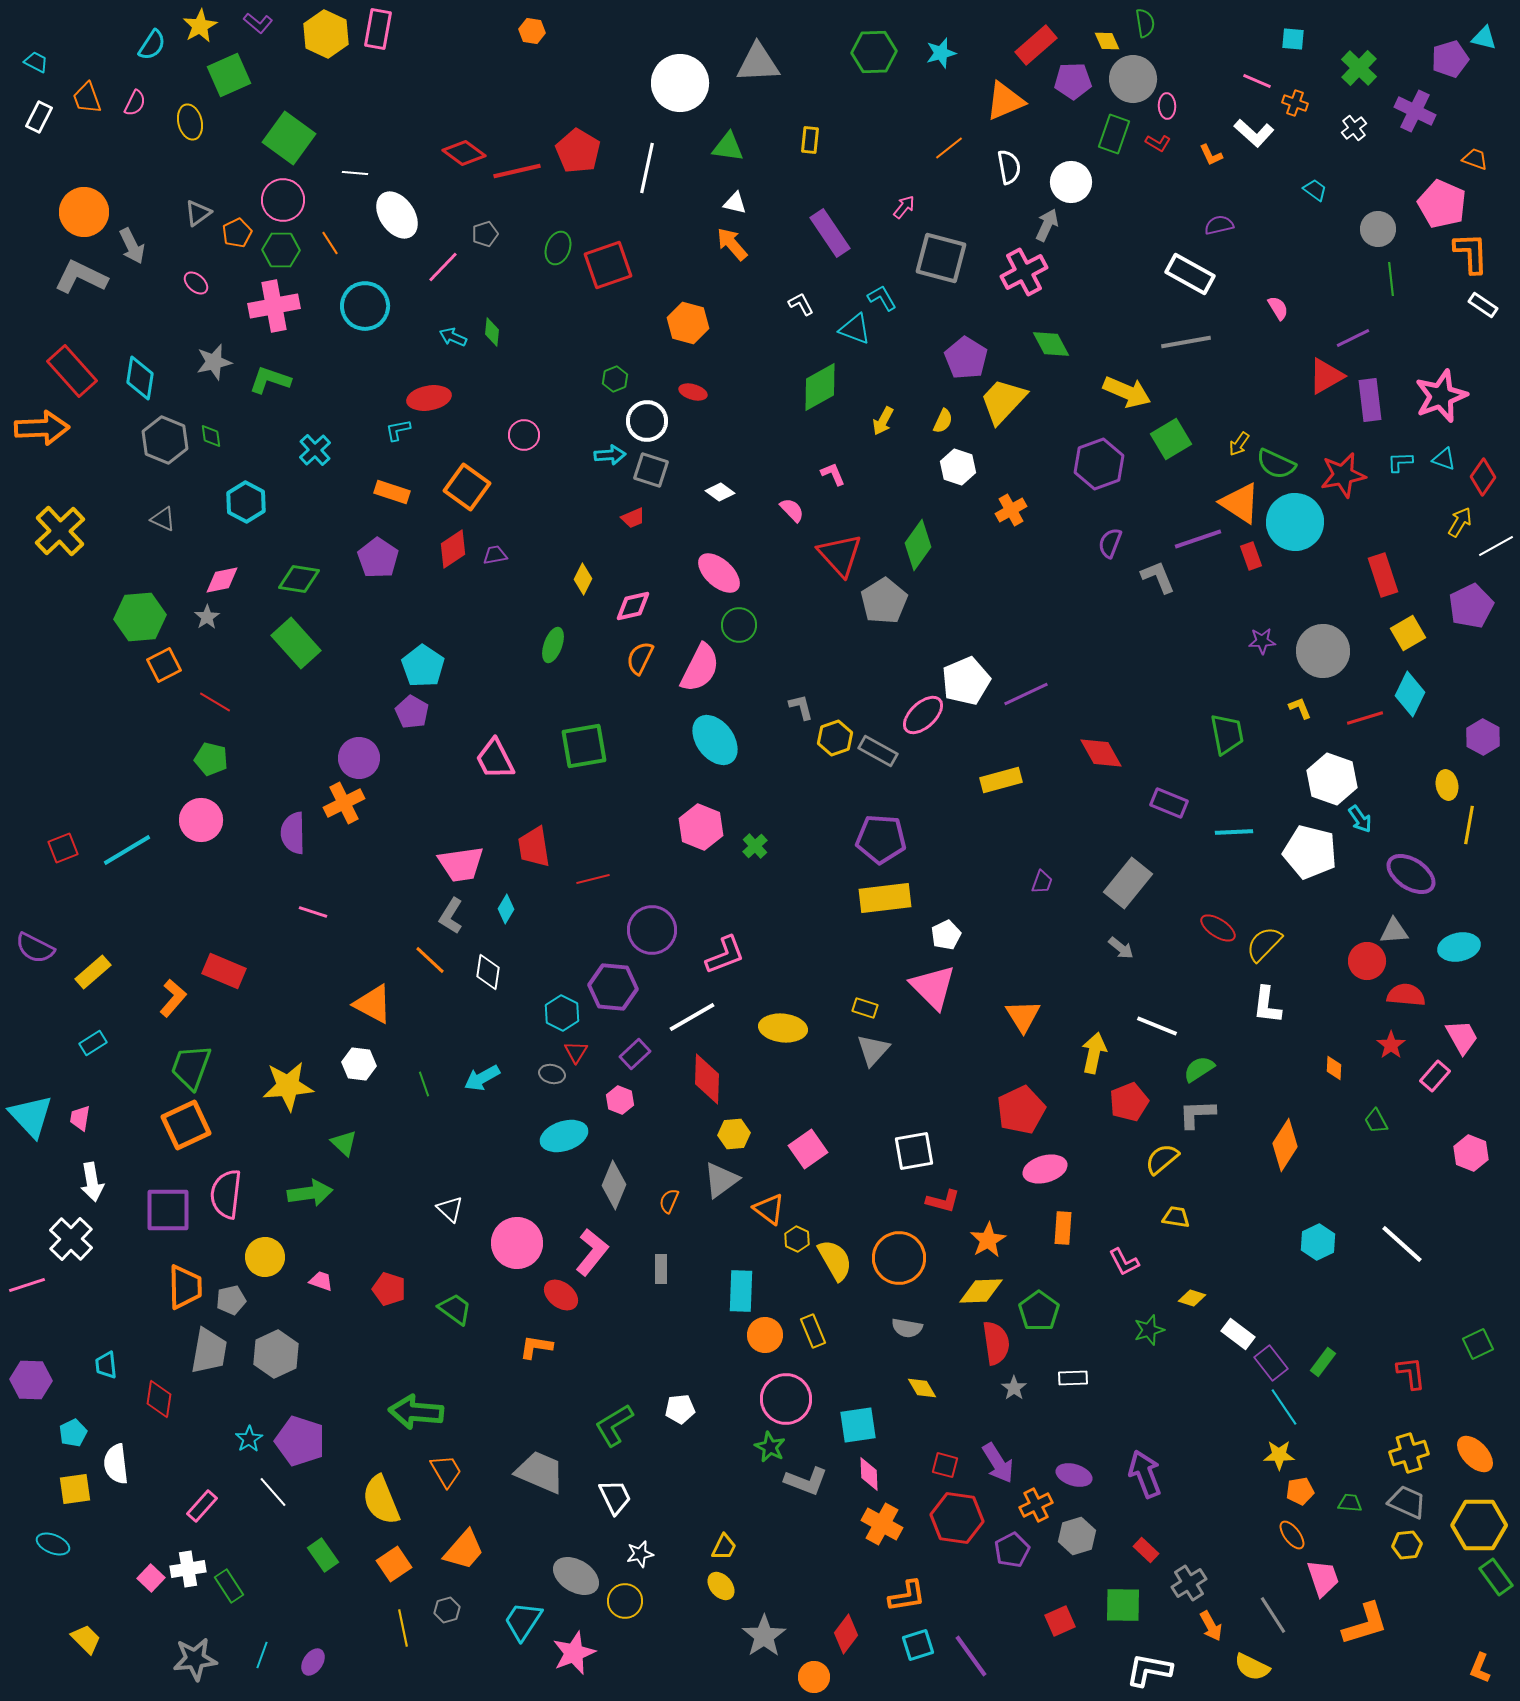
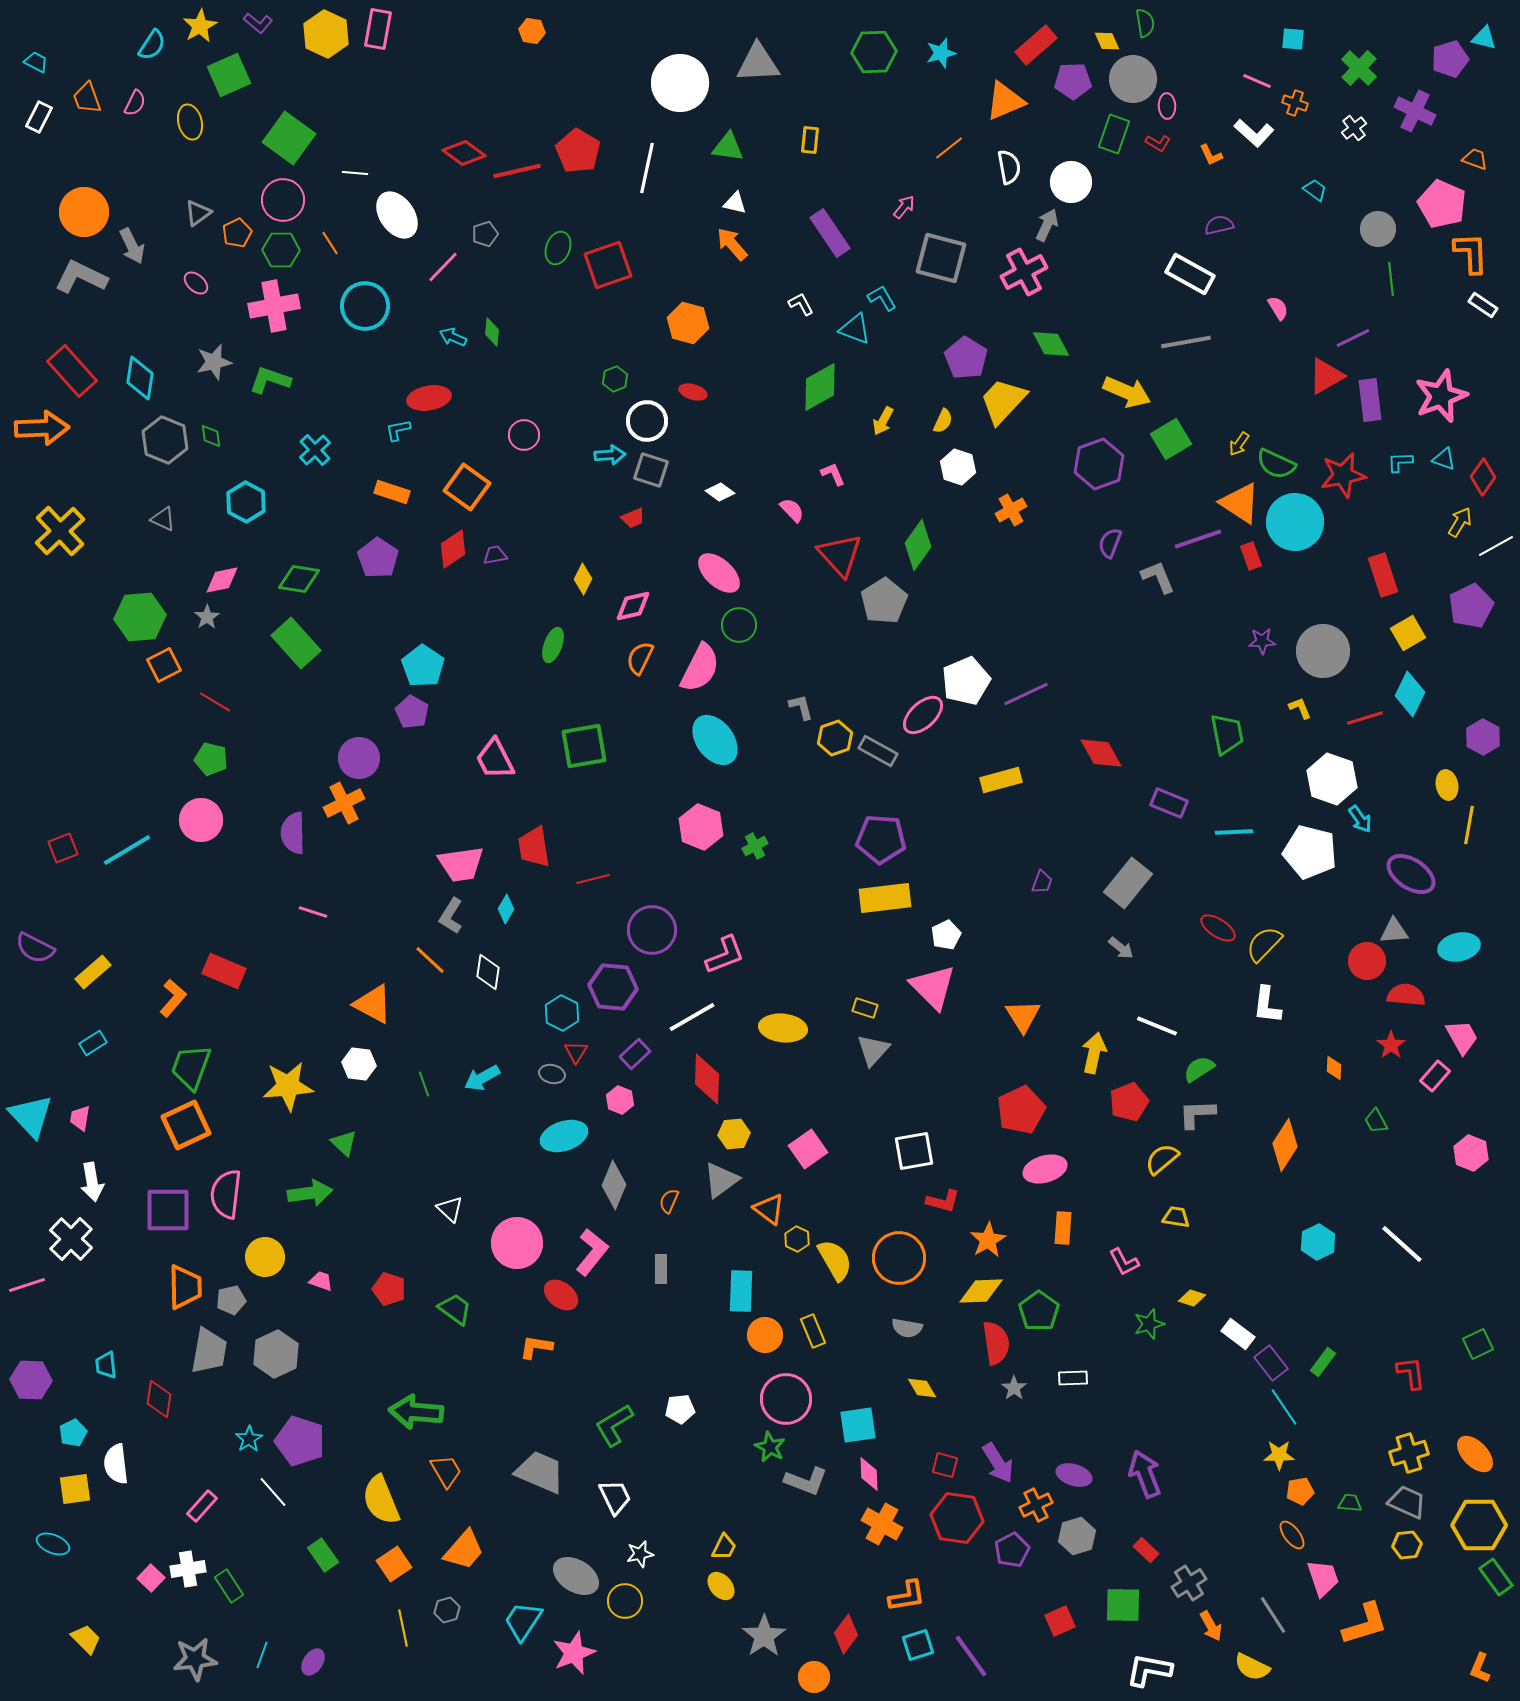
green cross at (755, 846): rotated 15 degrees clockwise
green star at (1149, 1330): moved 6 px up
